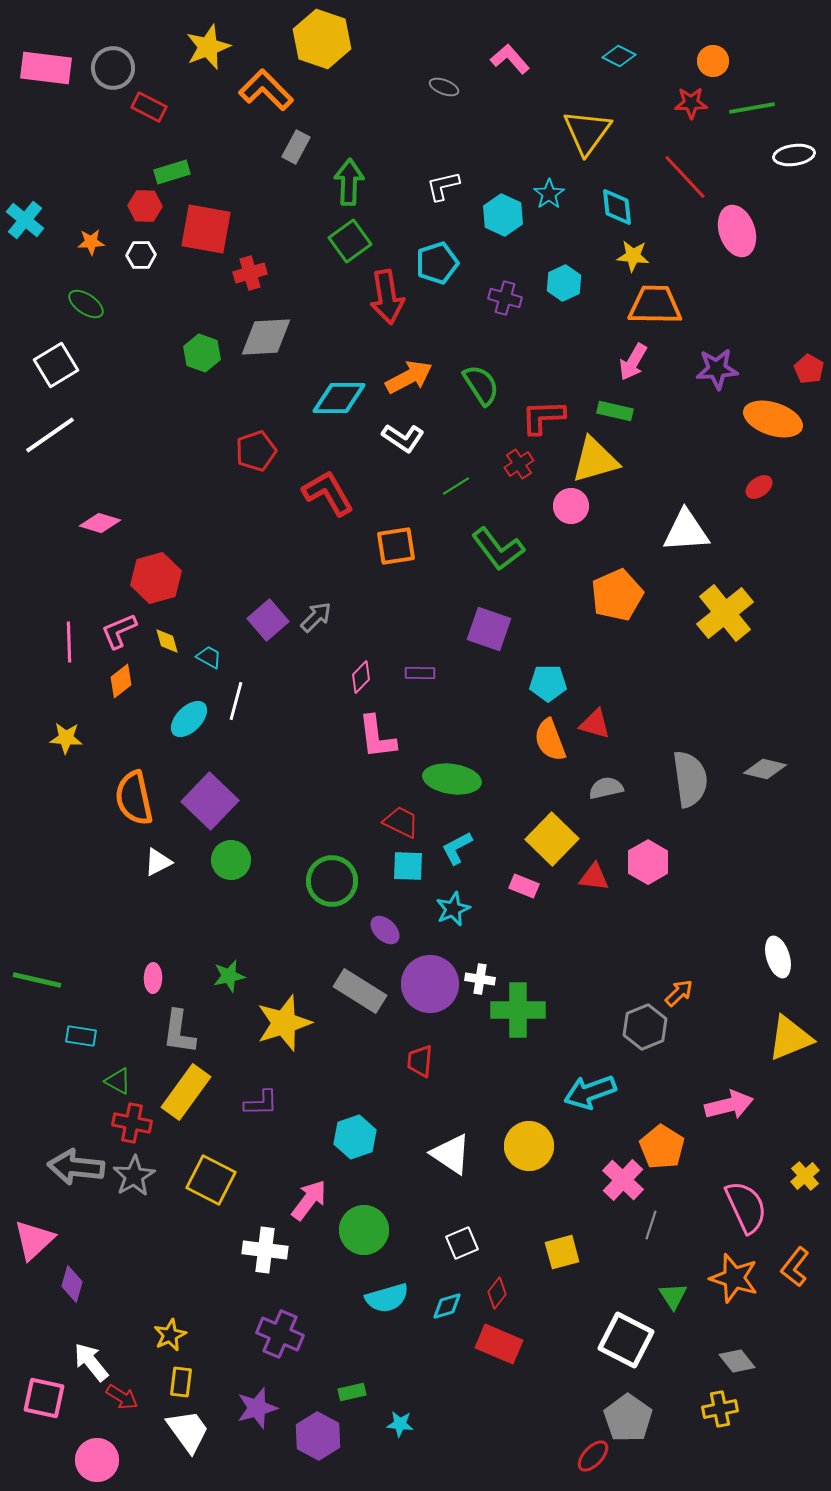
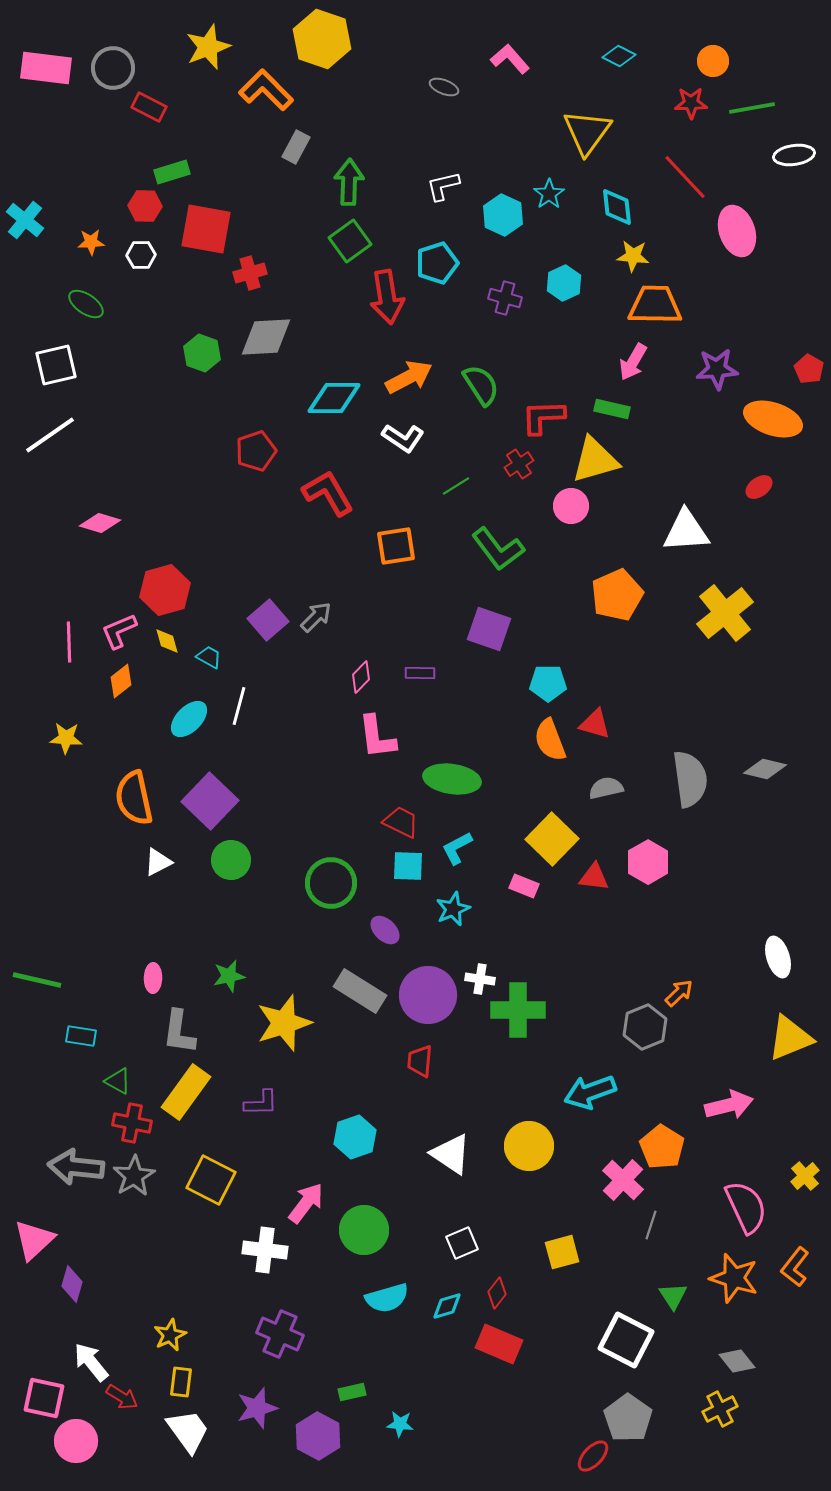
white square at (56, 365): rotated 18 degrees clockwise
cyan diamond at (339, 398): moved 5 px left
green rectangle at (615, 411): moved 3 px left, 2 px up
red hexagon at (156, 578): moved 9 px right, 12 px down
white line at (236, 701): moved 3 px right, 5 px down
green circle at (332, 881): moved 1 px left, 2 px down
purple circle at (430, 984): moved 2 px left, 11 px down
pink arrow at (309, 1200): moved 3 px left, 3 px down
yellow cross at (720, 1409): rotated 16 degrees counterclockwise
pink circle at (97, 1460): moved 21 px left, 19 px up
